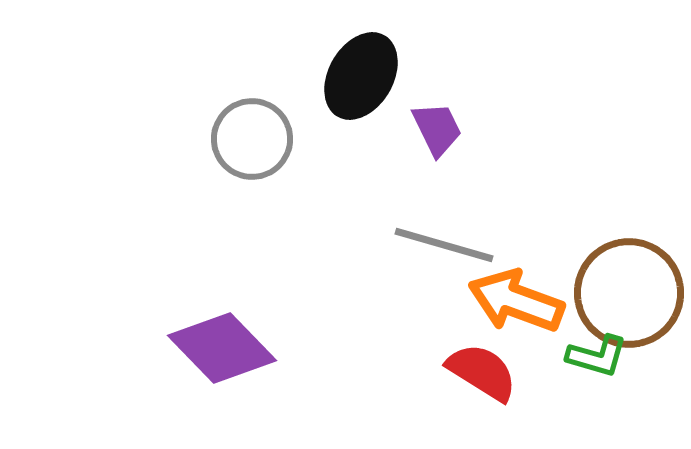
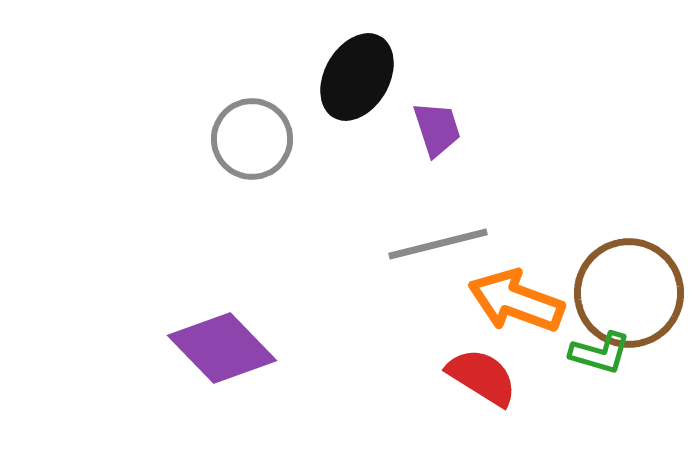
black ellipse: moved 4 px left, 1 px down
purple trapezoid: rotated 8 degrees clockwise
gray line: moved 6 px left, 1 px up; rotated 30 degrees counterclockwise
green L-shape: moved 3 px right, 3 px up
red semicircle: moved 5 px down
